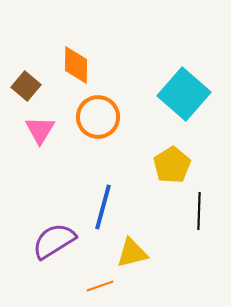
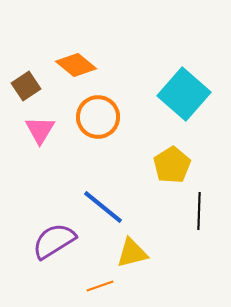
orange diamond: rotated 51 degrees counterclockwise
brown square: rotated 16 degrees clockwise
blue line: rotated 66 degrees counterclockwise
